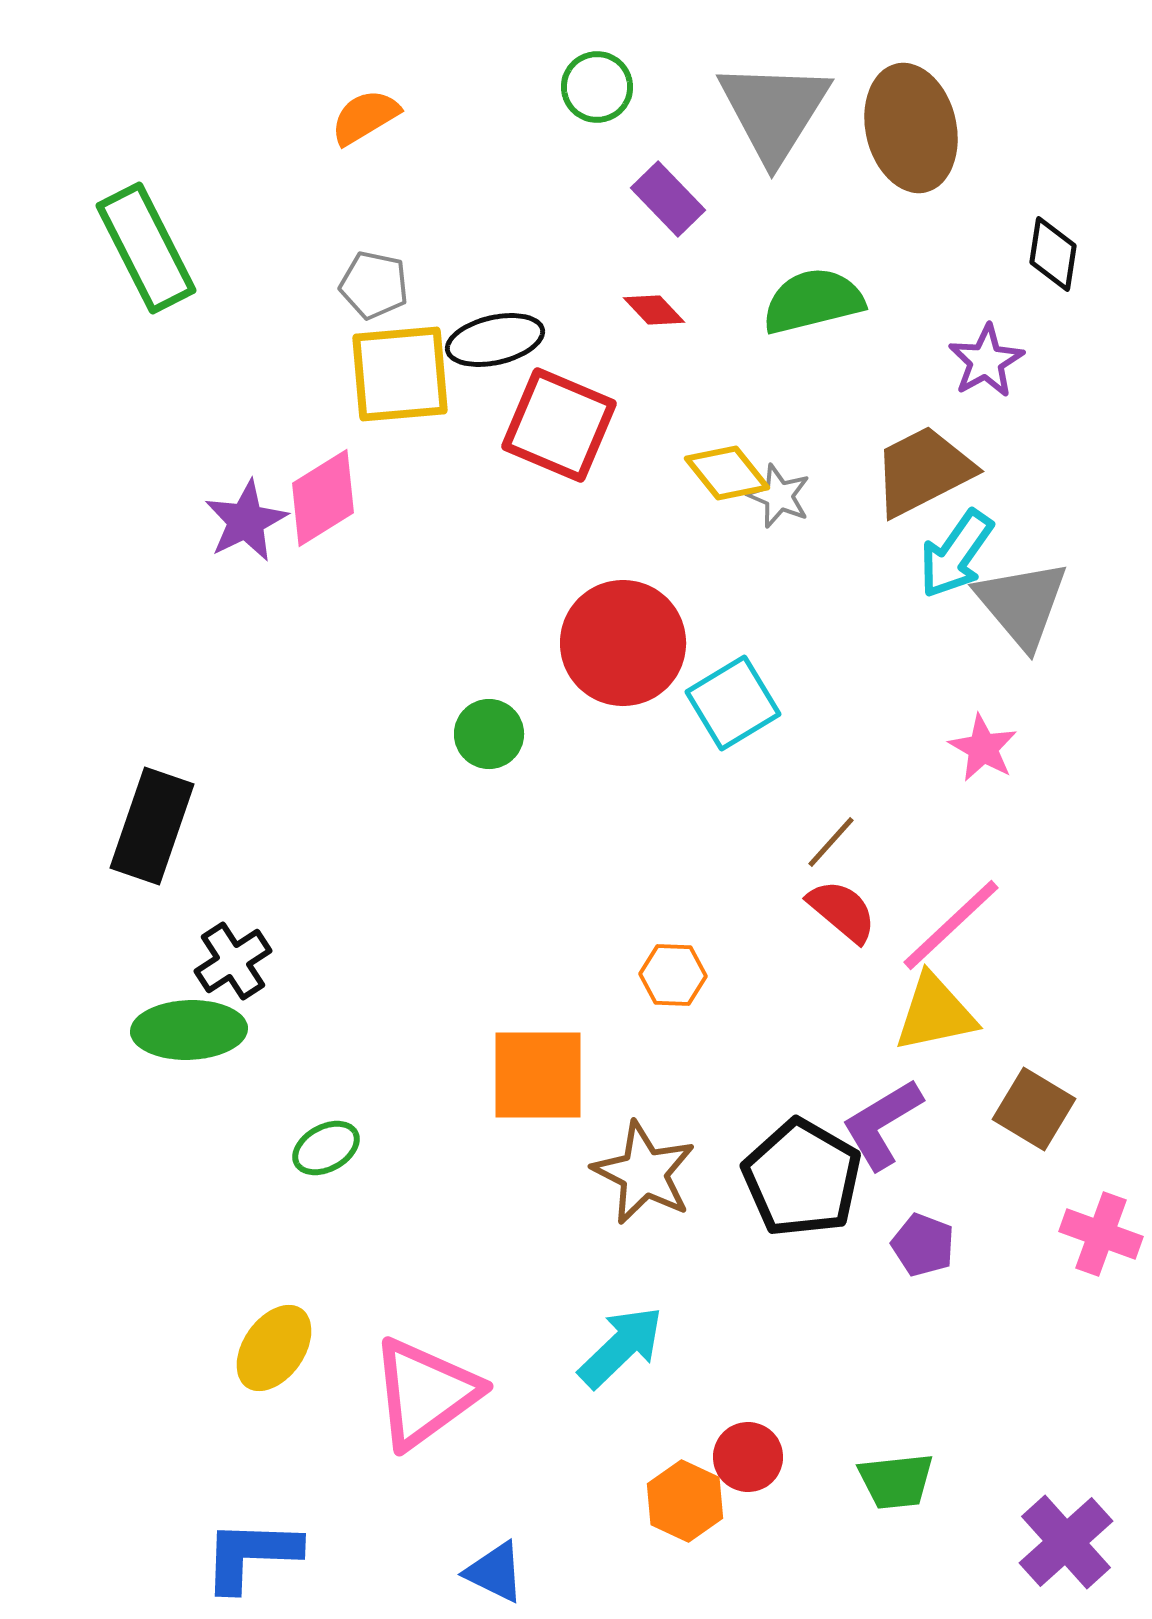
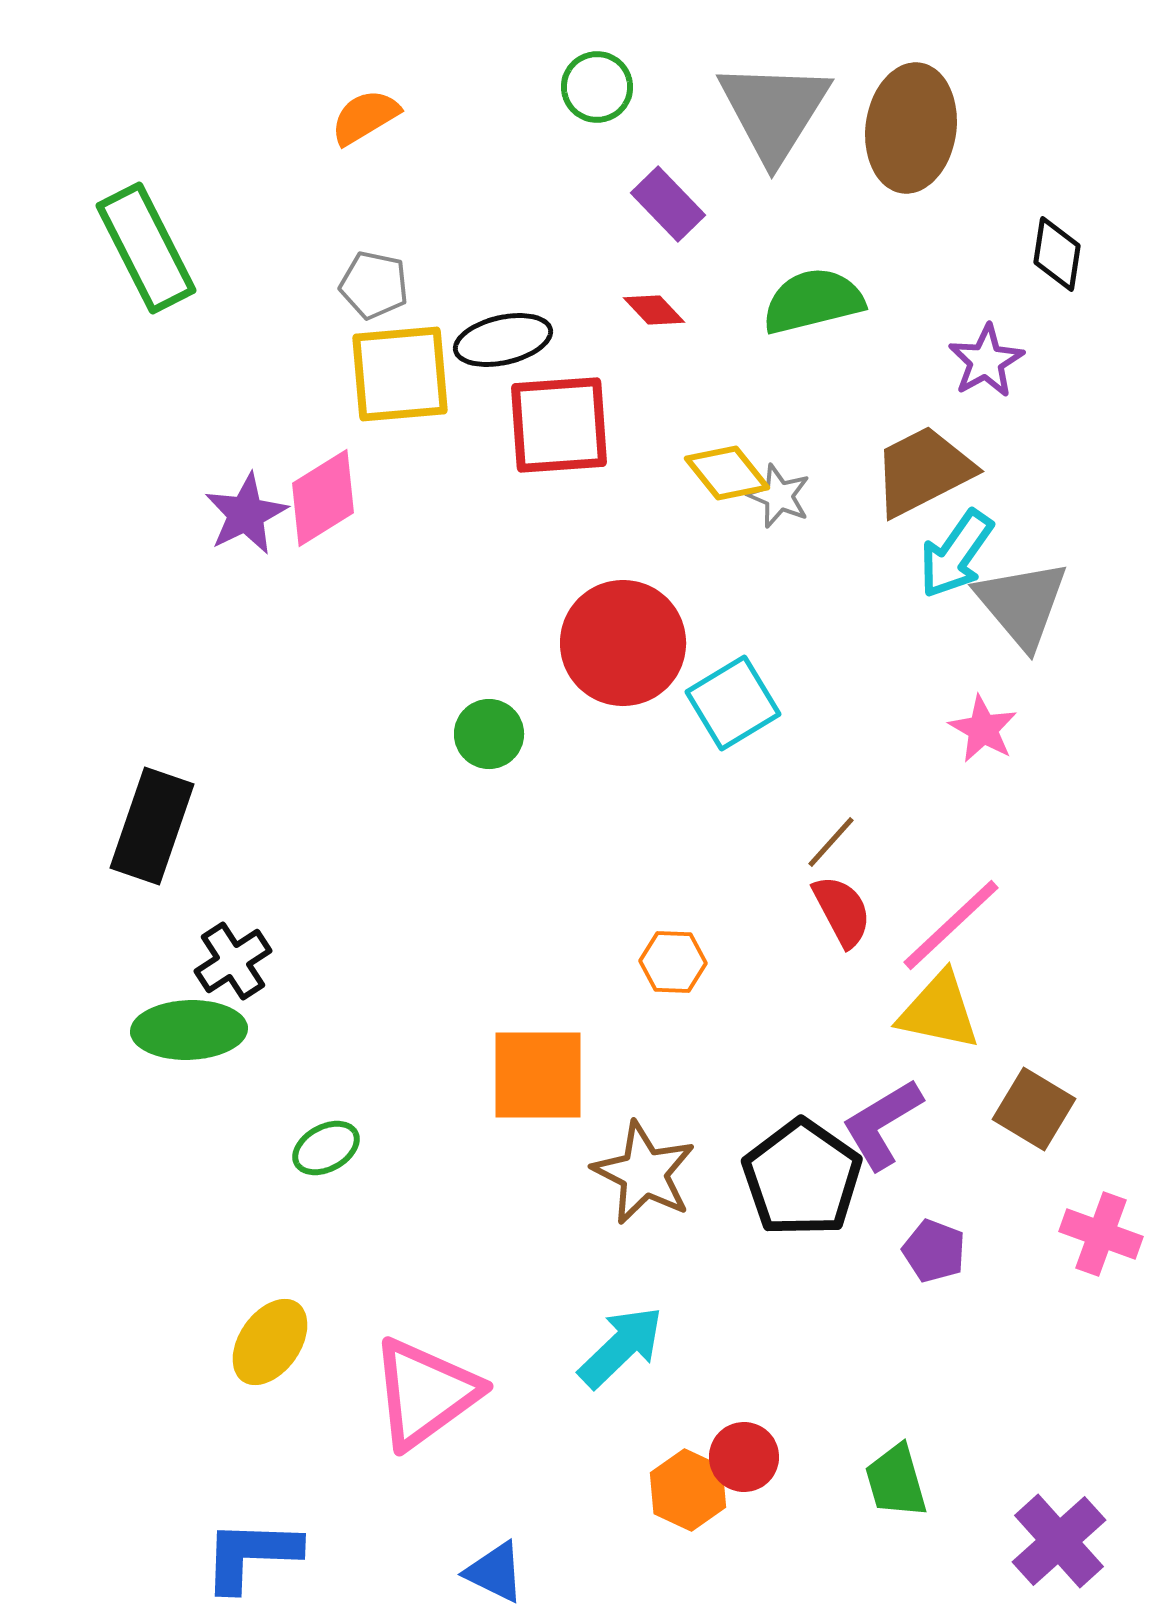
brown ellipse at (911, 128): rotated 21 degrees clockwise
purple rectangle at (668, 199): moved 5 px down
black diamond at (1053, 254): moved 4 px right
black ellipse at (495, 340): moved 8 px right
red square at (559, 425): rotated 27 degrees counterclockwise
purple star at (246, 521): moved 7 px up
pink star at (983, 748): moved 19 px up
red semicircle at (842, 911): rotated 22 degrees clockwise
orange hexagon at (673, 975): moved 13 px up
yellow triangle at (935, 1013): moved 4 px right, 2 px up; rotated 24 degrees clockwise
black pentagon at (802, 1178): rotated 5 degrees clockwise
purple pentagon at (923, 1245): moved 11 px right, 6 px down
yellow ellipse at (274, 1348): moved 4 px left, 6 px up
red circle at (748, 1457): moved 4 px left
green trapezoid at (896, 1481): rotated 80 degrees clockwise
orange hexagon at (685, 1501): moved 3 px right, 11 px up
purple cross at (1066, 1542): moved 7 px left, 1 px up
